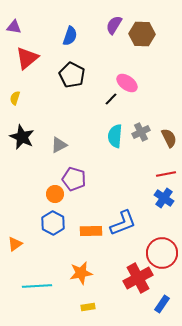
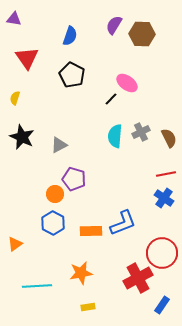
purple triangle: moved 8 px up
red triangle: rotated 25 degrees counterclockwise
blue rectangle: moved 1 px down
